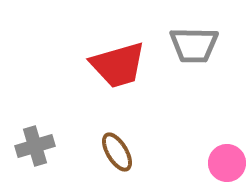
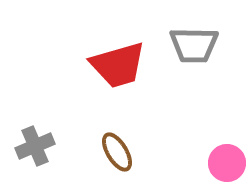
gray cross: rotated 6 degrees counterclockwise
